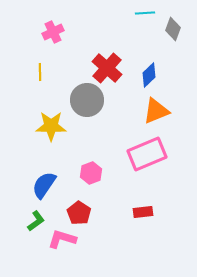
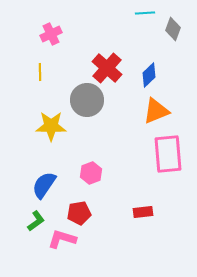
pink cross: moved 2 px left, 2 px down
pink rectangle: moved 21 px right; rotated 72 degrees counterclockwise
red pentagon: rotated 30 degrees clockwise
